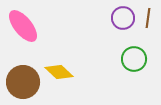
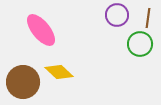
purple circle: moved 6 px left, 3 px up
pink ellipse: moved 18 px right, 4 px down
green circle: moved 6 px right, 15 px up
